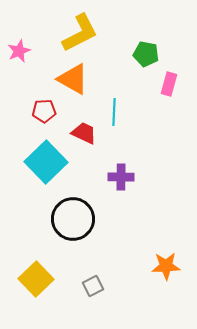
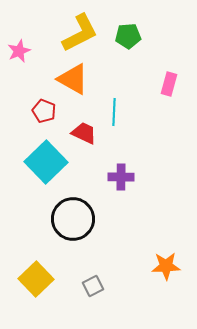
green pentagon: moved 18 px left, 18 px up; rotated 15 degrees counterclockwise
red pentagon: rotated 25 degrees clockwise
